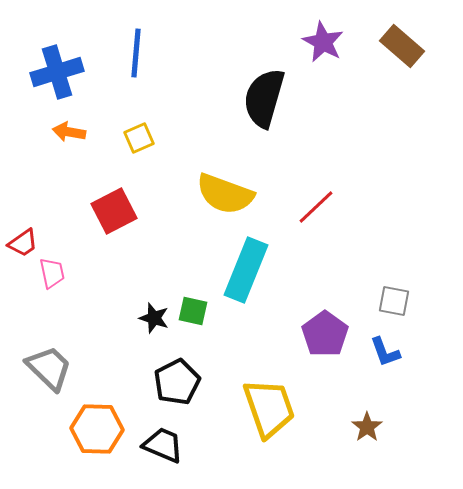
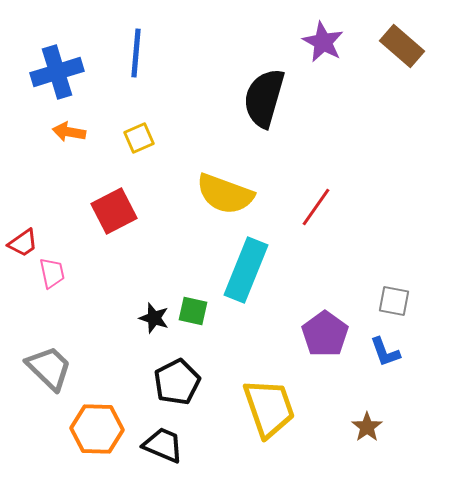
red line: rotated 12 degrees counterclockwise
